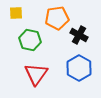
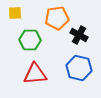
yellow square: moved 1 px left
green hexagon: rotated 10 degrees counterclockwise
blue hexagon: rotated 15 degrees counterclockwise
red triangle: moved 1 px left; rotated 50 degrees clockwise
